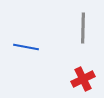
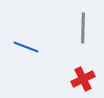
blue line: rotated 10 degrees clockwise
